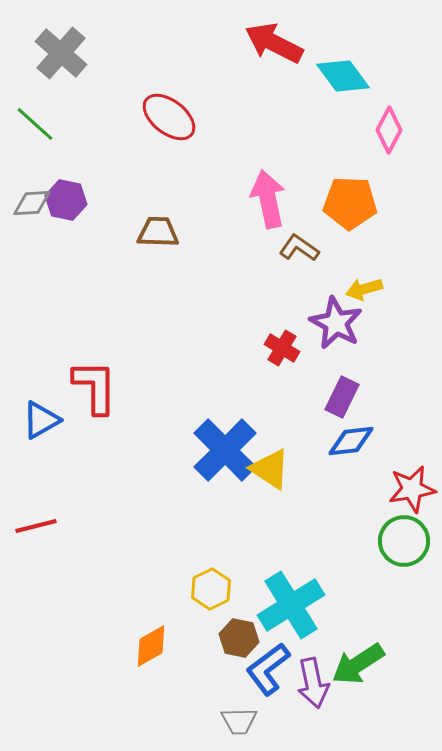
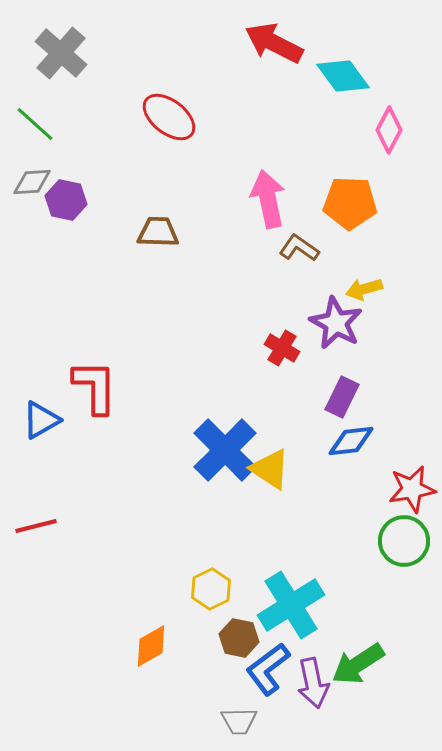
gray diamond: moved 21 px up
